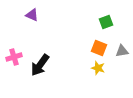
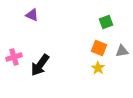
yellow star: rotated 16 degrees clockwise
